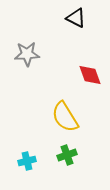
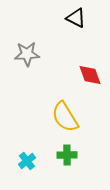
green cross: rotated 18 degrees clockwise
cyan cross: rotated 24 degrees counterclockwise
